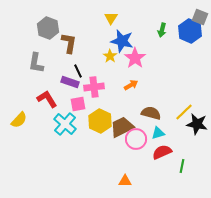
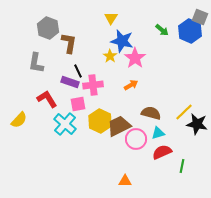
green arrow: rotated 64 degrees counterclockwise
pink cross: moved 1 px left, 2 px up
brown trapezoid: moved 3 px left, 1 px up
